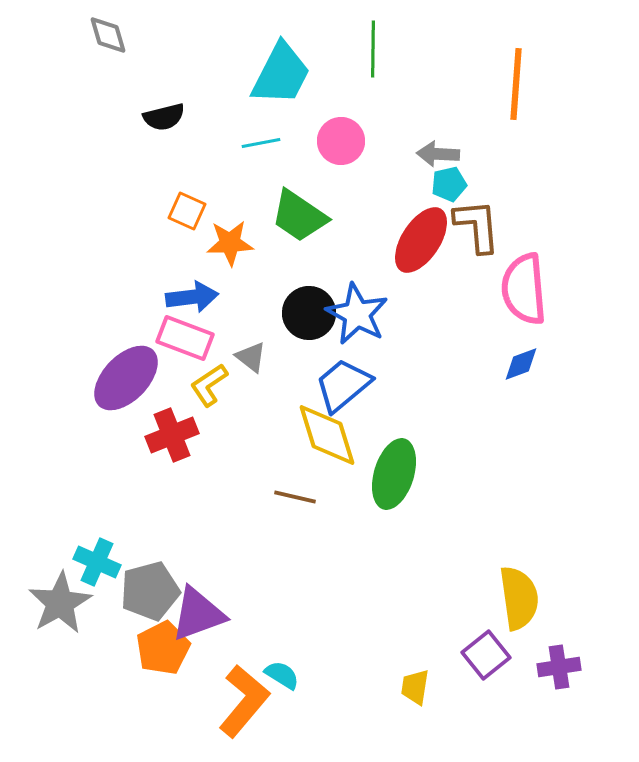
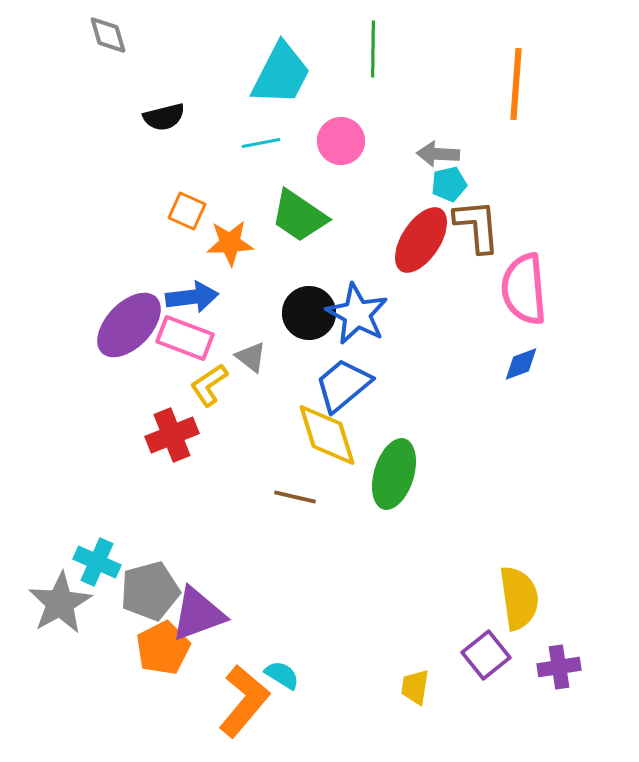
purple ellipse: moved 3 px right, 53 px up
